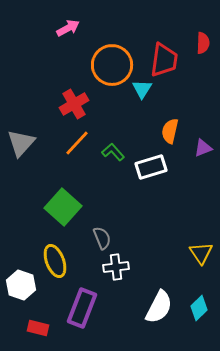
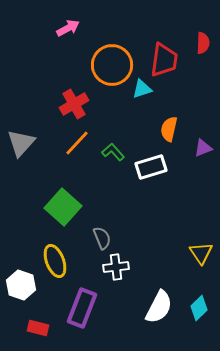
cyan triangle: rotated 40 degrees clockwise
orange semicircle: moved 1 px left, 2 px up
